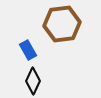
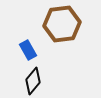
black diamond: rotated 16 degrees clockwise
